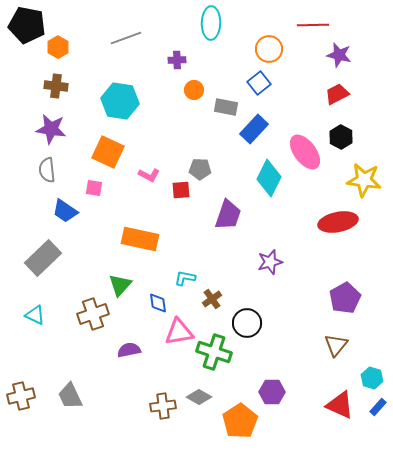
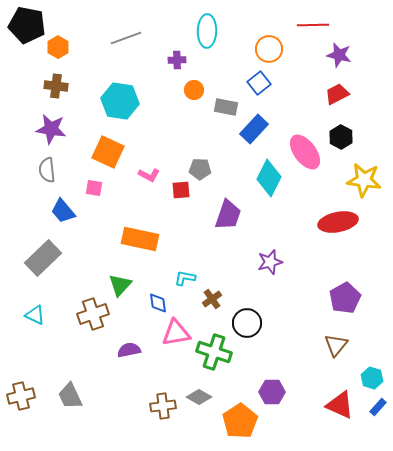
cyan ellipse at (211, 23): moved 4 px left, 8 px down
blue trapezoid at (65, 211): moved 2 px left; rotated 16 degrees clockwise
pink triangle at (179, 332): moved 3 px left, 1 px down
